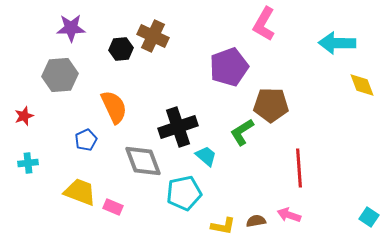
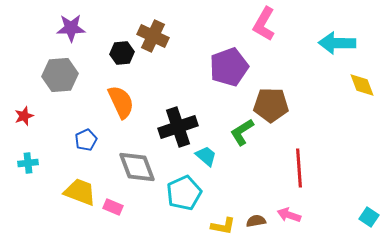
black hexagon: moved 1 px right, 4 px down
orange semicircle: moved 7 px right, 5 px up
gray diamond: moved 6 px left, 6 px down
cyan pentagon: rotated 12 degrees counterclockwise
